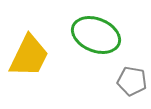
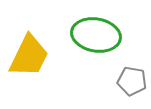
green ellipse: rotated 12 degrees counterclockwise
